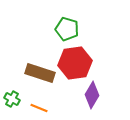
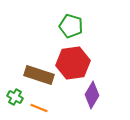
green pentagon: moved 4 px right, 3 px up
red hexagon: moved 2 px left
brown rectangle: moved 1 px left, 2 px down
green cross: moved 3 px right, 2 px up
